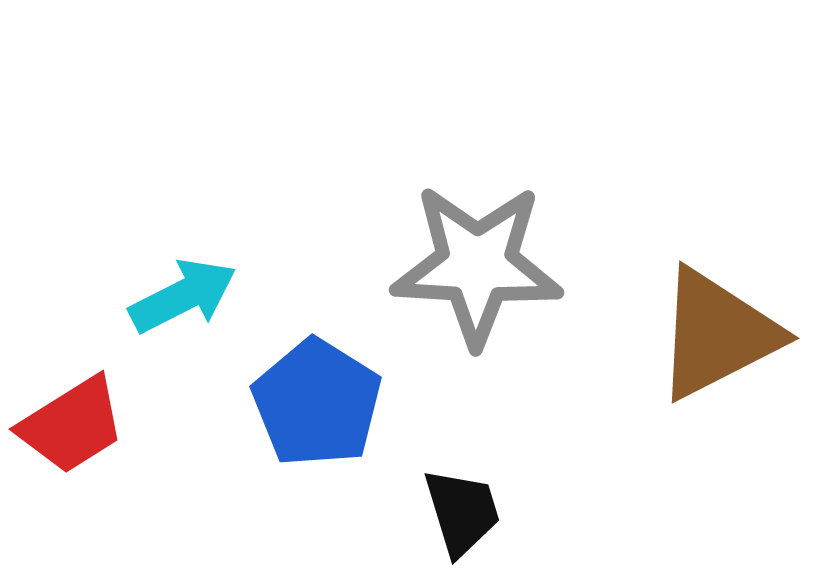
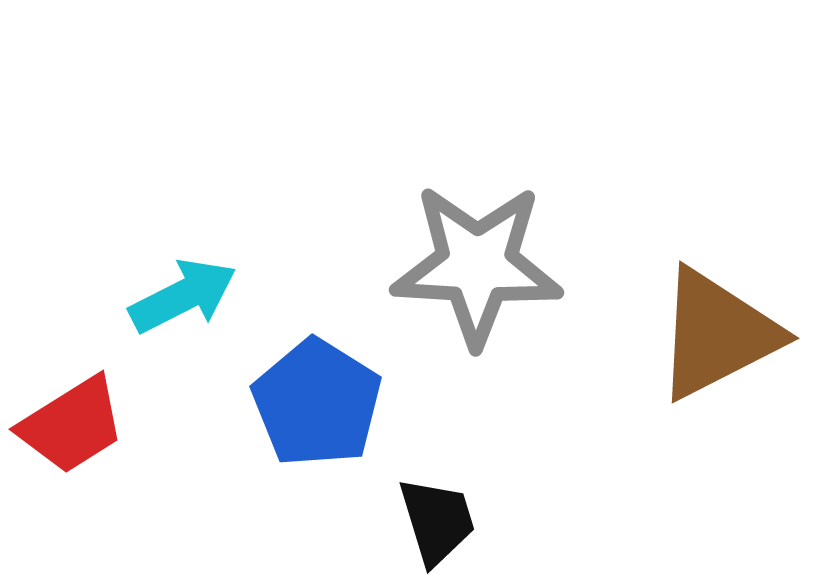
black trapezoid: moved 25 px left, 9 px down
